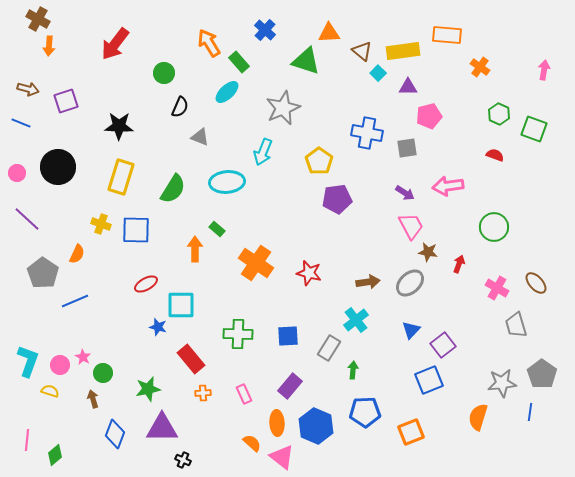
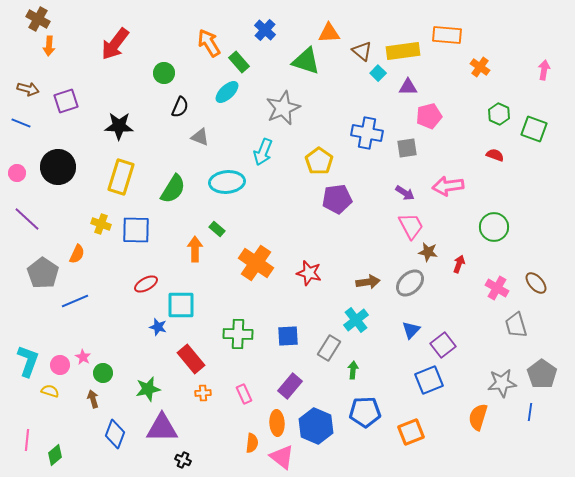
orange semicircle at (252, 443): rotated 54 degrees clockwise
